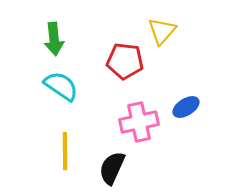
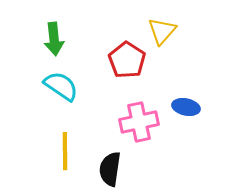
red pentagon: moved 2 px right, 1 px up; rotated 27 degrees clockwise
blue ellipse: rotated 44 degrees clockwise
black semicircle: moved 2 px left, 1 px down; rotated 16 degrees counterclockwise
